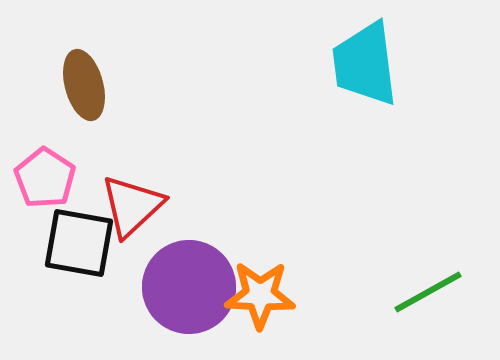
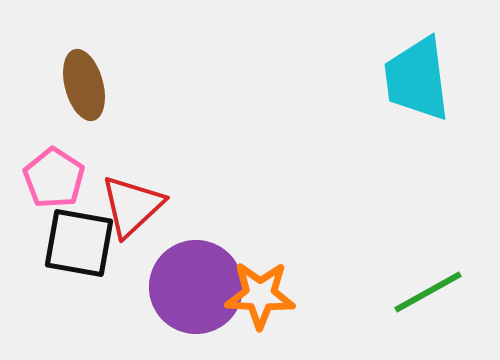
cyan trapezoid: moved 52 px right, 15 px down
pink pentagon: moved 9 px right
purple circle: moved 7 px right
